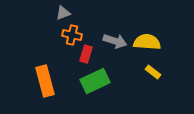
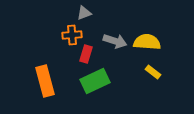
gray triangle: moved 21 px right
orange cross: rotated 18 degrees counterclockwise
